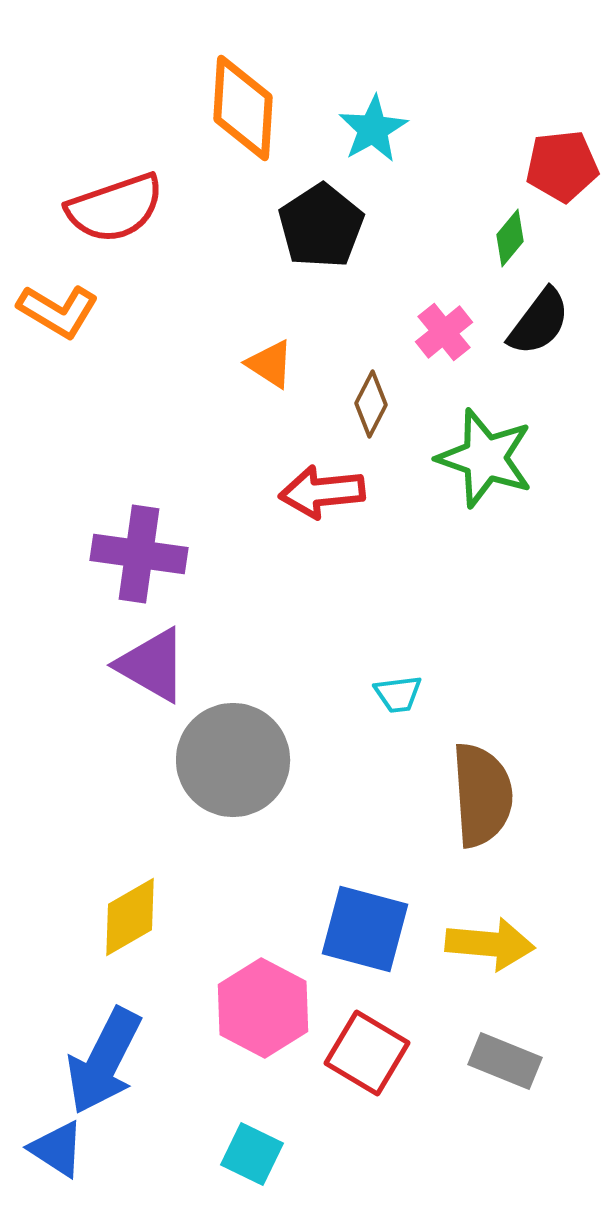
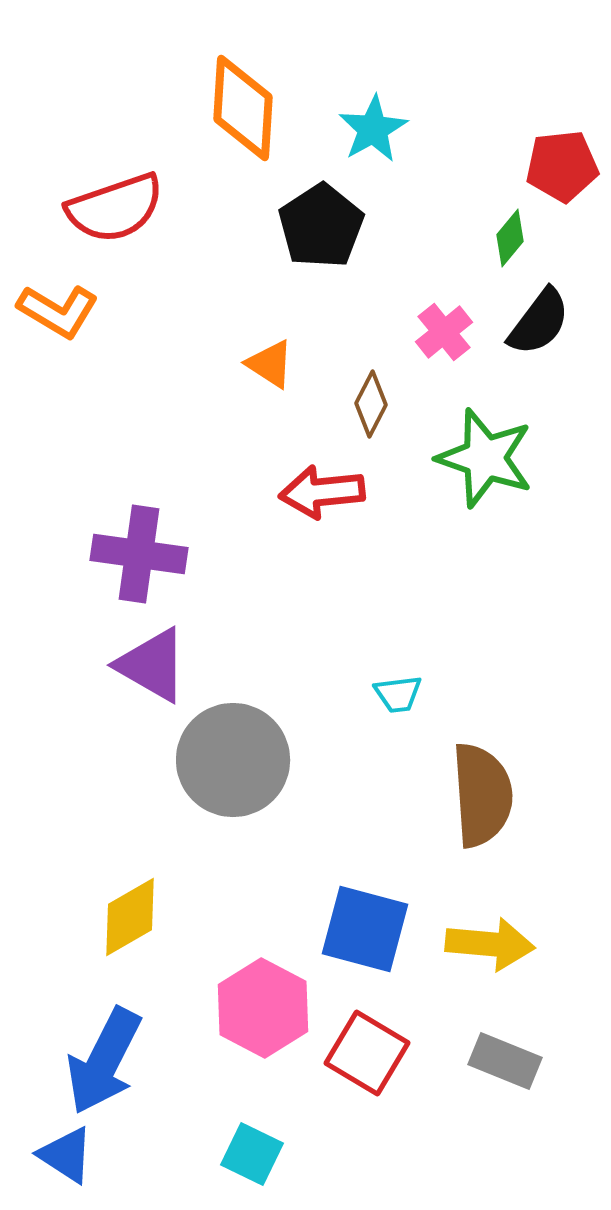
blue triangle: moved 9 px right, 6 px down
